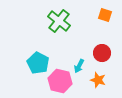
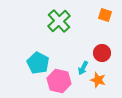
green cross: rotated 10 degrees clockwise
cyan arrow: moved 4 px right, 2 px down
pink hexagon: moved 1 px left
